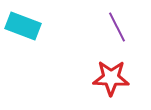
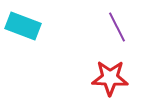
red star: moved 1 px left
